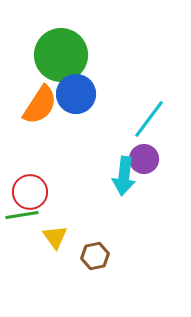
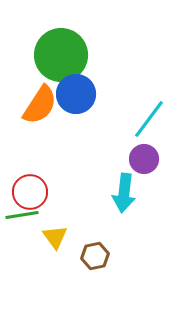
cyan arrow: moved 17 px down
